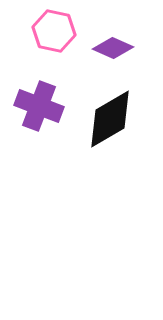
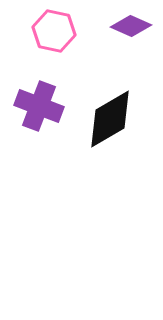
purple diamond: moved 18 px right, 22 px up
